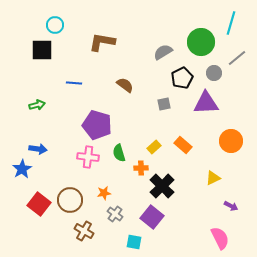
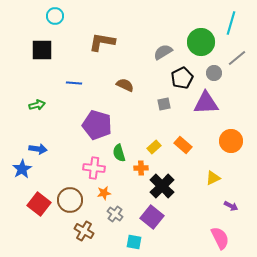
cyan circle: moved 9 px up
brown semicircle: rotated 12 degrees counterclockwise
pink cross: moved 6 px right, 11 px down
